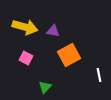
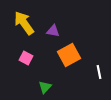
yellow arrow: moved 1 px left, 4 px up; rotated 140 degrees counterclockwise
white line: moved 3 px up
